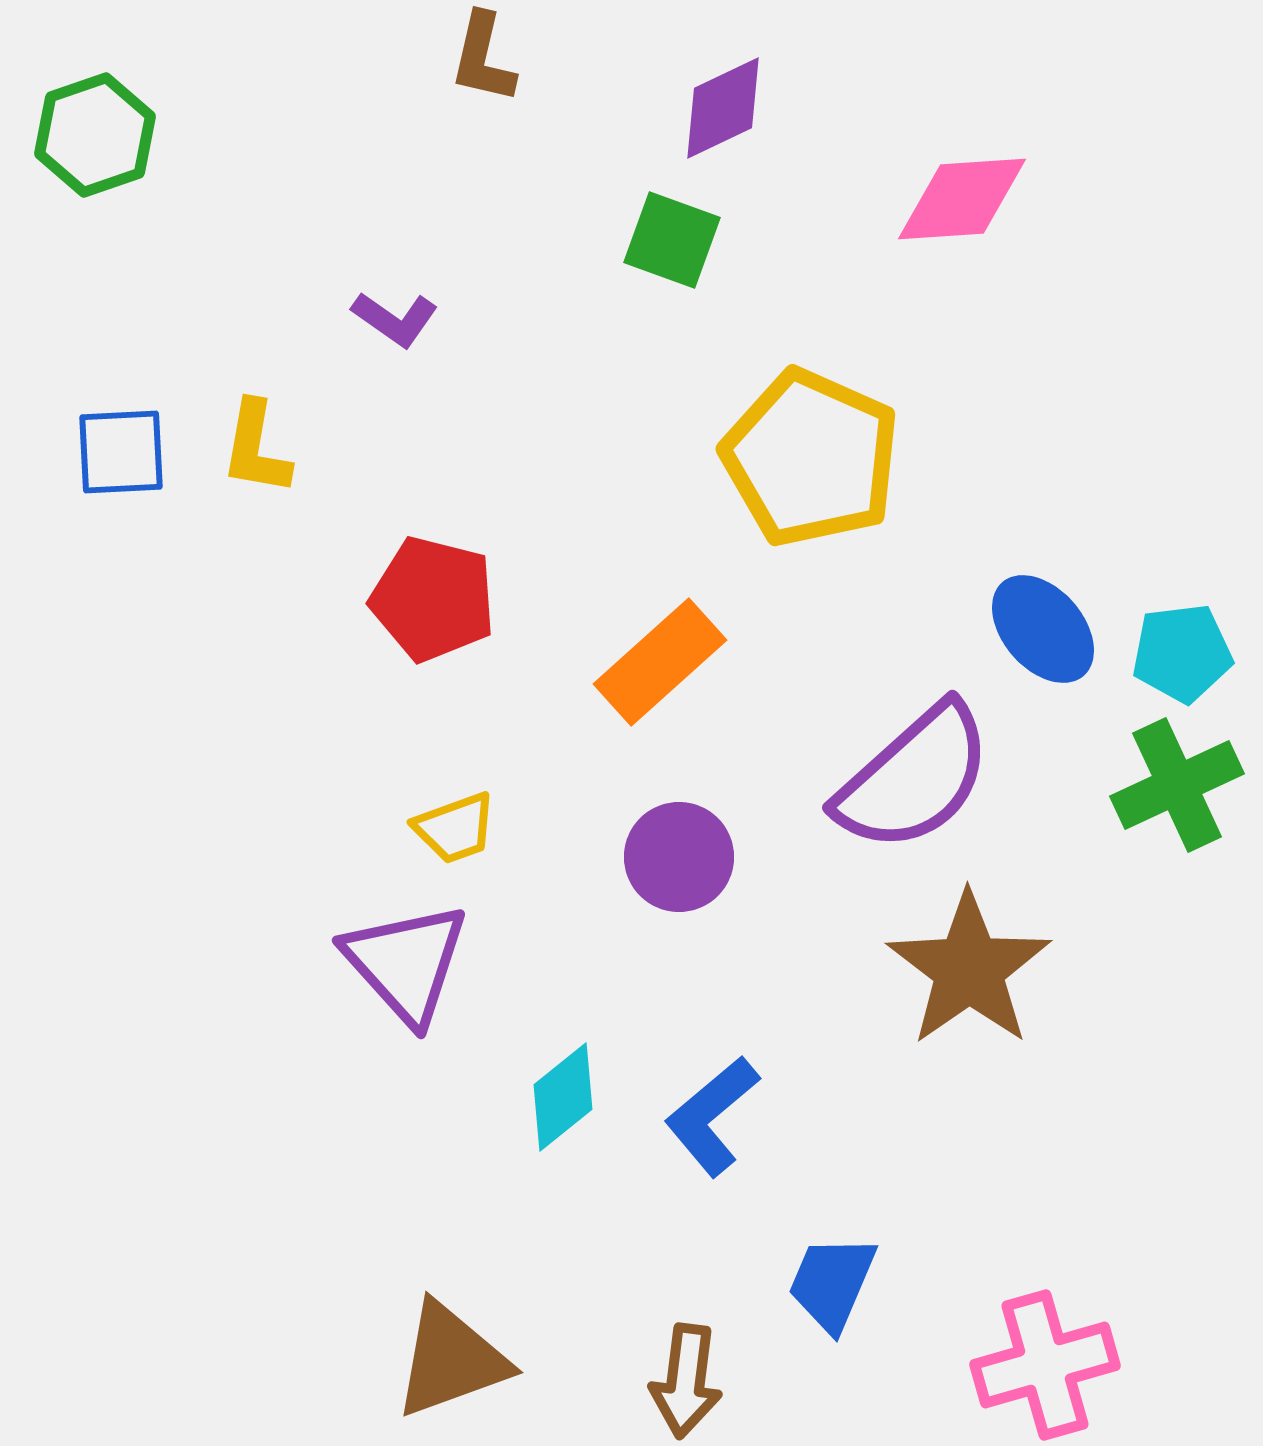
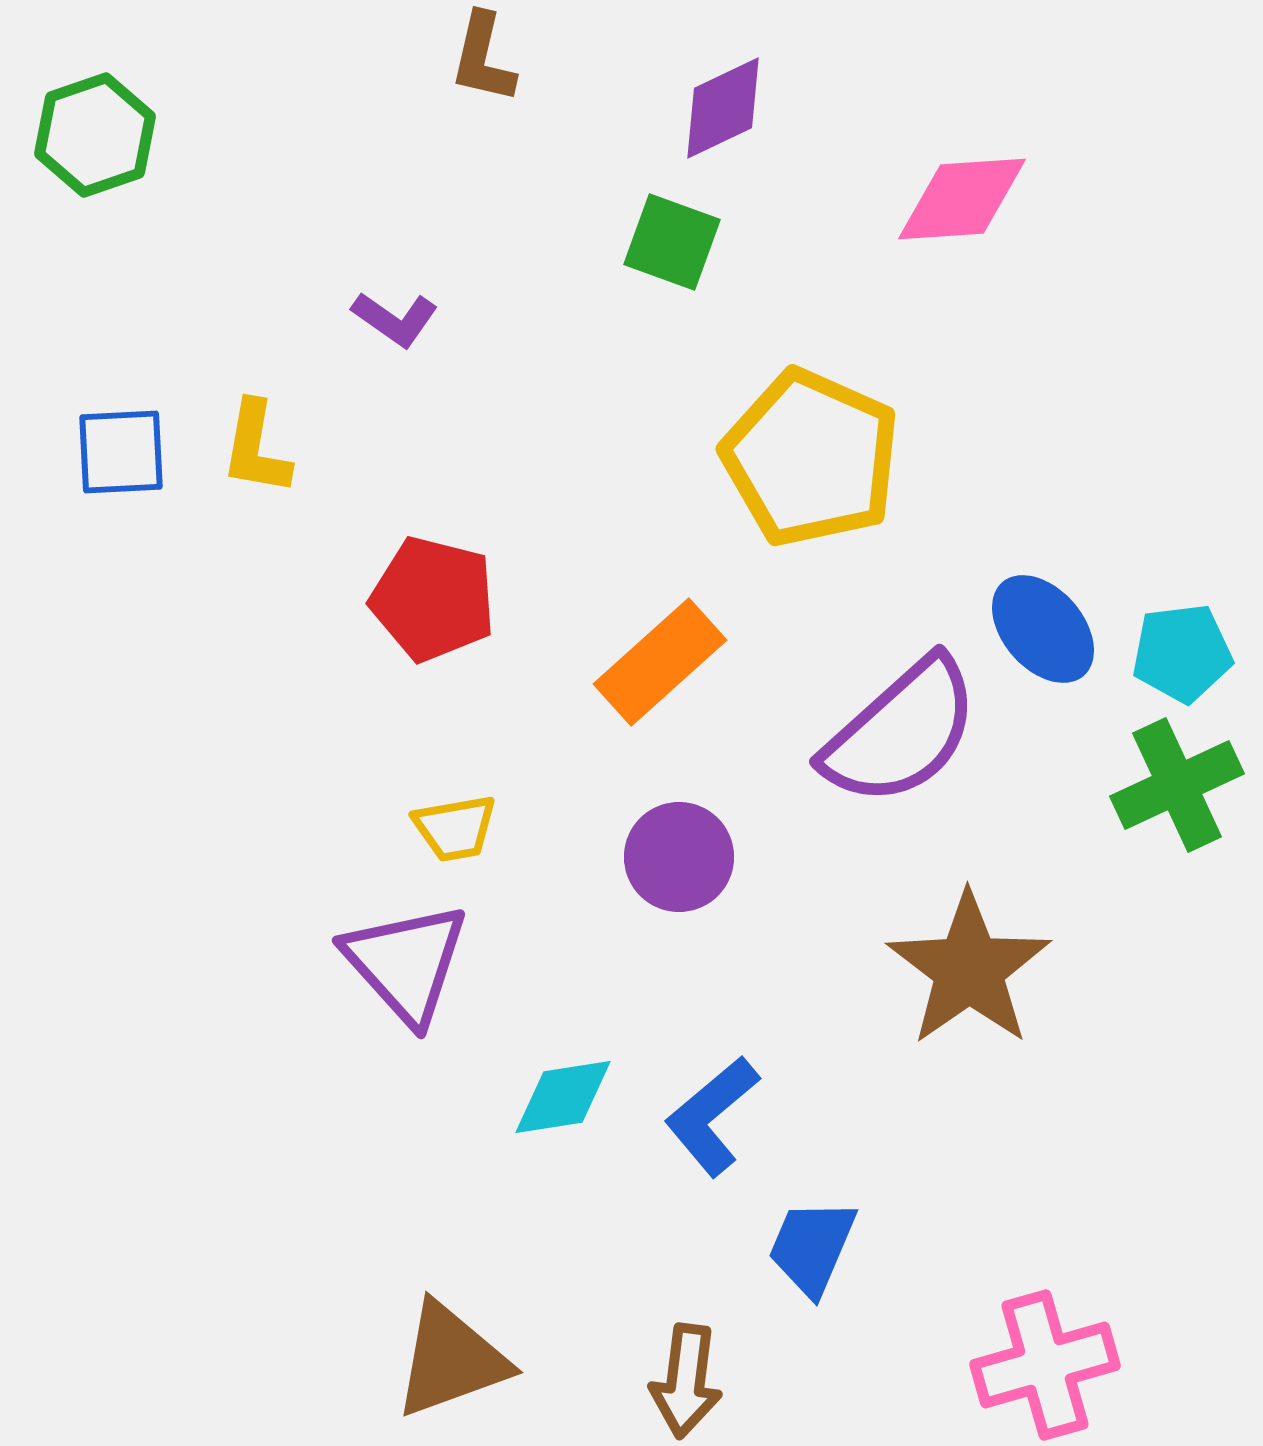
green square: moved 2 px down
purple semicircle: moved 13 px left, 46 px up
yellow trapezoid: rotated 10 degrees clockwise
cyan diamond: rotated 30 degrees clockwise
blue trapezoid: moved 20 px left, 36 px up
